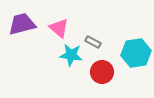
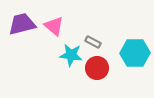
pink triangle: moved 5 px left, 2 px up
cyan hexagon: moved 1 px left; rotated 8 degrees clockwise
red circle: moved 5 px left, 4 px up
